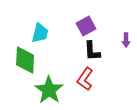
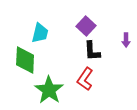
purple square: rotated 18 degrees counterclockwise
